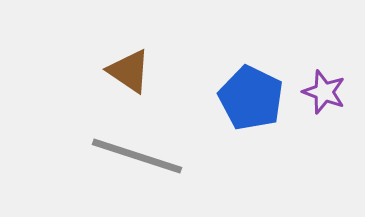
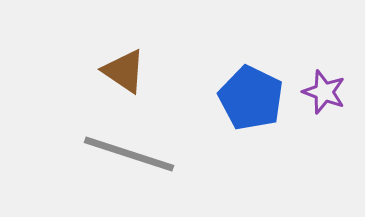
brown triangle: moved 5 px left
gray line: moved 8 px left, 2 px up
